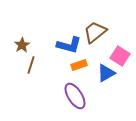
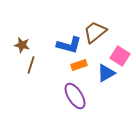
brown star: rotated 28 degrees counterclockwise
